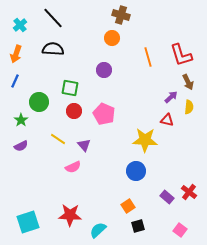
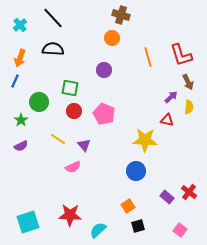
orange arrow: moved 4 px right, 4 px down
